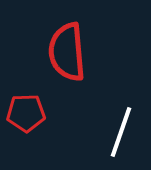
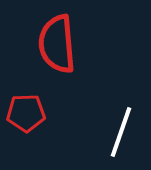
red semicircle: moved 10 px left, 8 px up
